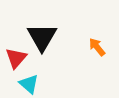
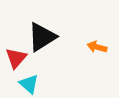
black triangle: rotated 28 degrees clockwise
orange arrow: rotated 36 degrees counterclockwise
